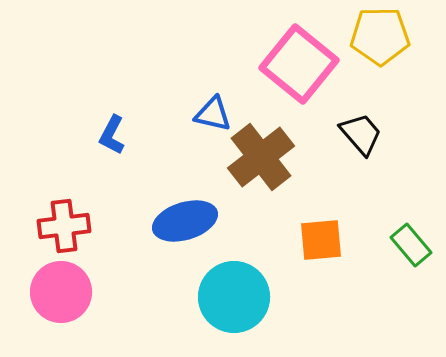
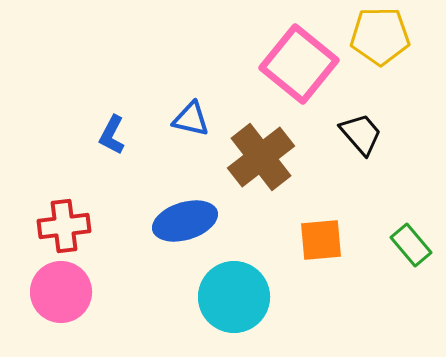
blue triangle: moved 22 px left, 5 px down
